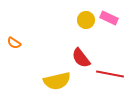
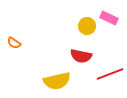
yellow circle: moved 1 px right, 6 px down
red semicircle: moved 2 px up; rotated 40 degrees counterclockwise
red line: rotated 32 degrees counterclockwise
